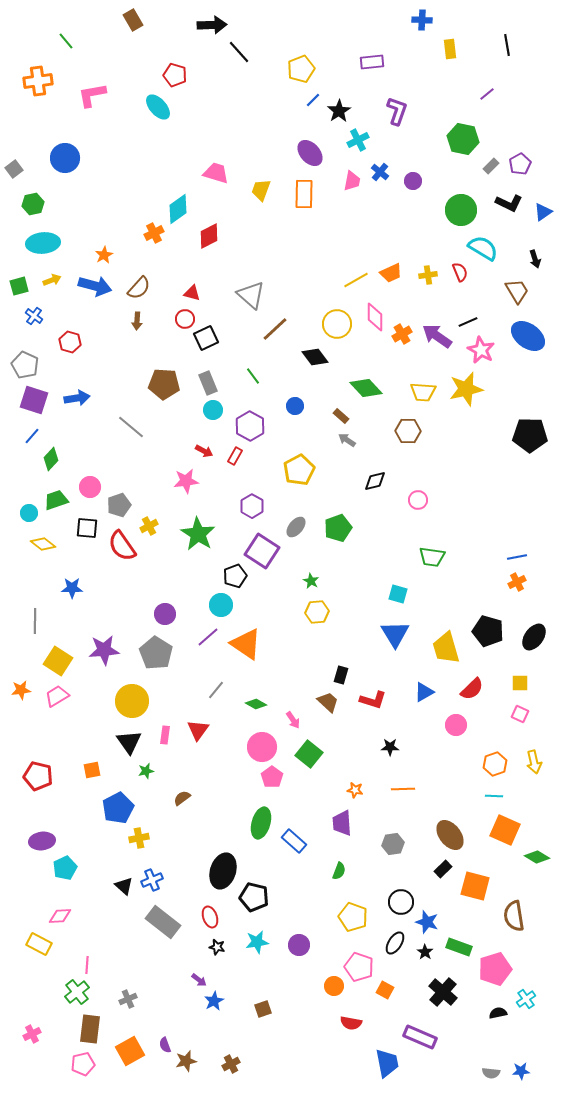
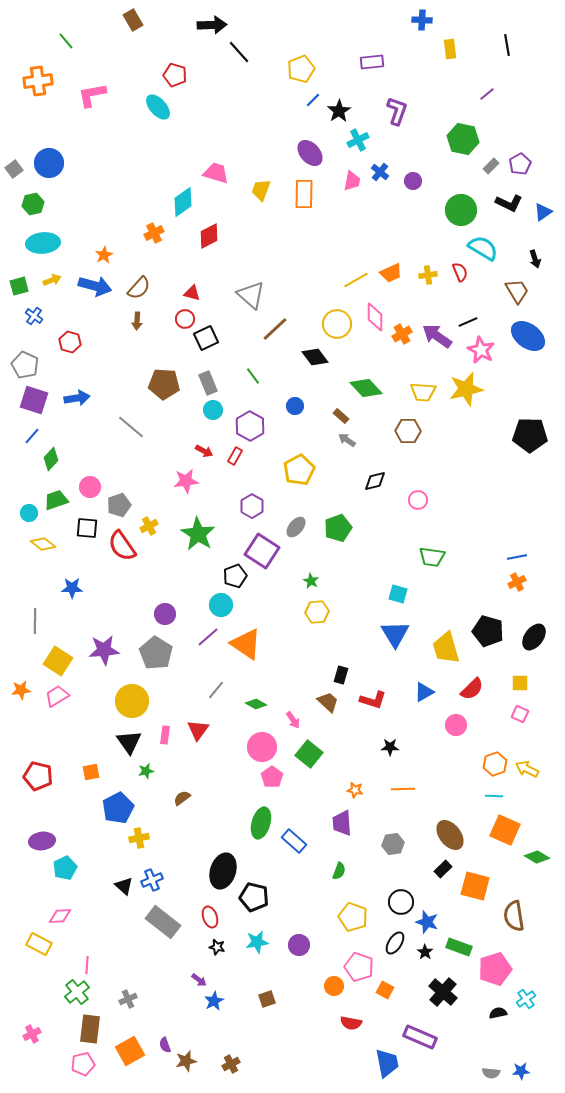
blue circle at (65, 158): moved 16 px left, 5 px down
cyan diamond at (178, 209): moved 5 px right, 7 px up
yellow arrow at (534, 762): moved 7 px left, 7 px down; rotated 130 degrees clockwise
orange square at (92, 770): moved 1 px left, 2 px down
brown square at (263, 1009): moved 4 px right, 10 px up
